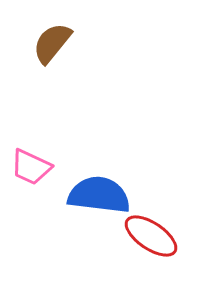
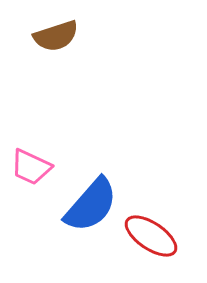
brown semicircle: moved 4 px right, 7 px up; rotated 147 degrees counterclockwise
blue semicircle: moved 8 px left, 10 px down; rotated 124 degrees clockwise
